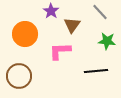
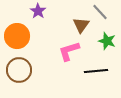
purple star: moved 13 px left
brown triangle: moved 9 px right
orange circle: moved 8 px left, 2 px down
green star: rotated 12 degrees clockwise
pink L-shape: moved 9 px right; rotated 15 degrees counterclockwise
brown circle: moved 6 px up
